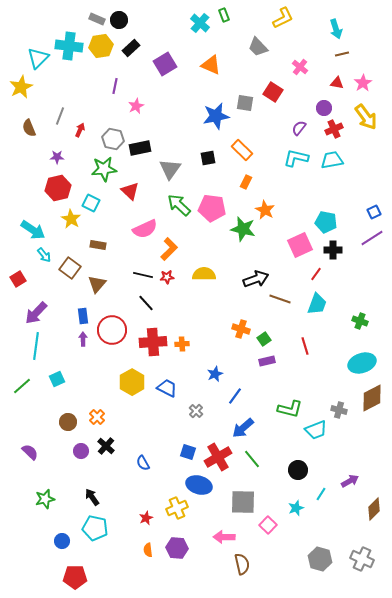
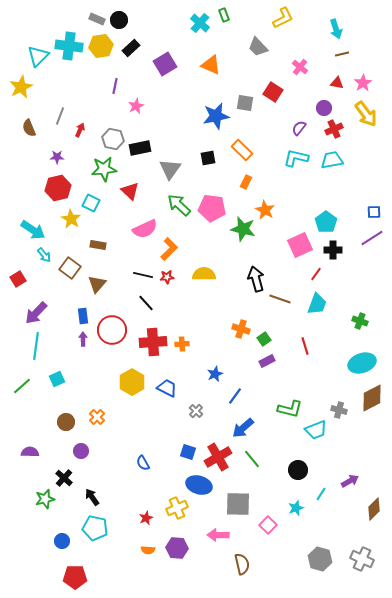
cyan triangle at (38, 58): moved 2 px up
yellow arrow at (366, 117): moved 3 px up
blue square at (374, 212): rotated 24 degrees clockwise
cyan pentagon at (326, 222): rotated 25 degrees clockwise
black arrow at (256, 279): rotated 85 degrees counterclockwise
purple rectangle at (267, 361): rotated 14 degrees counterclockwise
brown circle at (68, 422): moved 2 px left
black cross at (106, 446): moved 42 px left, 32 px down
purple semicircle at (30, 452): rotated 42 degrees counterclockwise
gray square at (243, 502): moved 5 px left, 2 px down
pink arrow at (224, 537): moved 6 px left, 2 px up
orange semicircle at (148, 550): rotated 80 degrees counterclockwise
